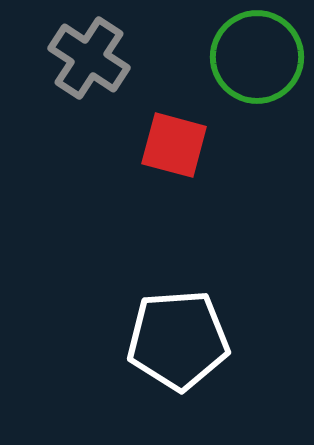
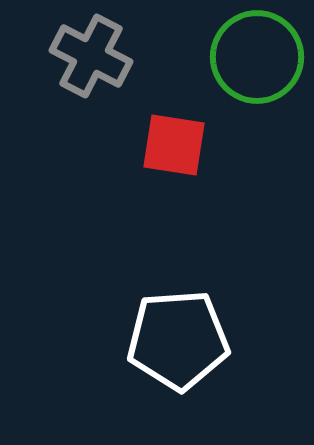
gray cross: moved 2 px right, 2 px up; rotated 6 degrees counterclockwise
red square: rotated 6 degrees counterclockwise
